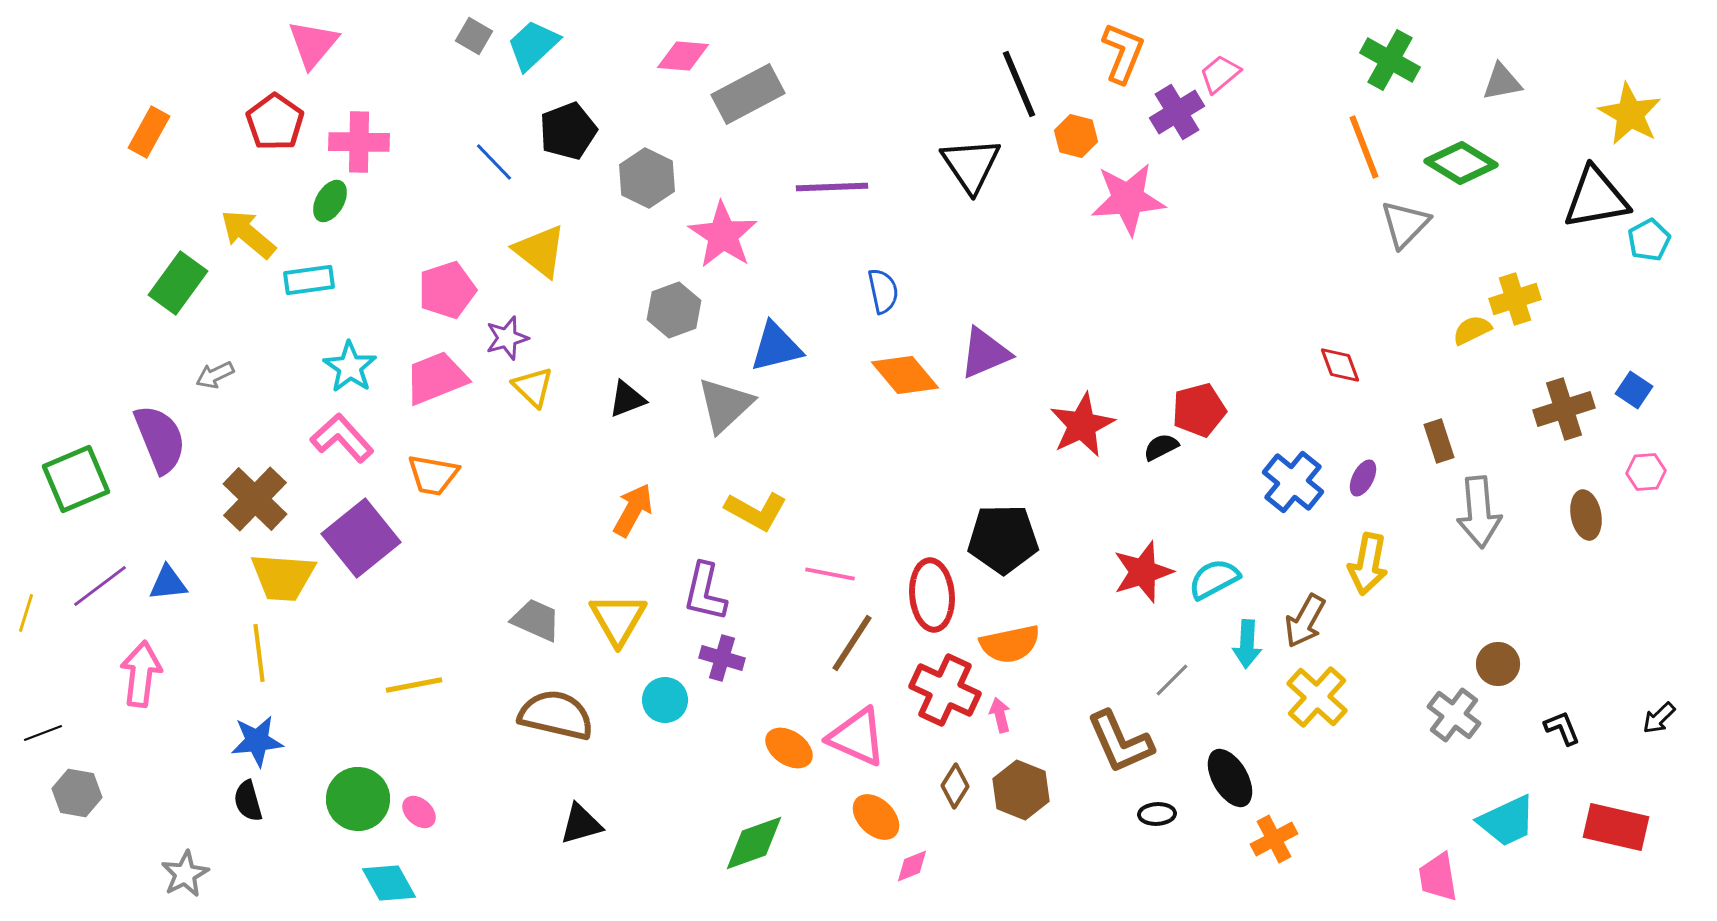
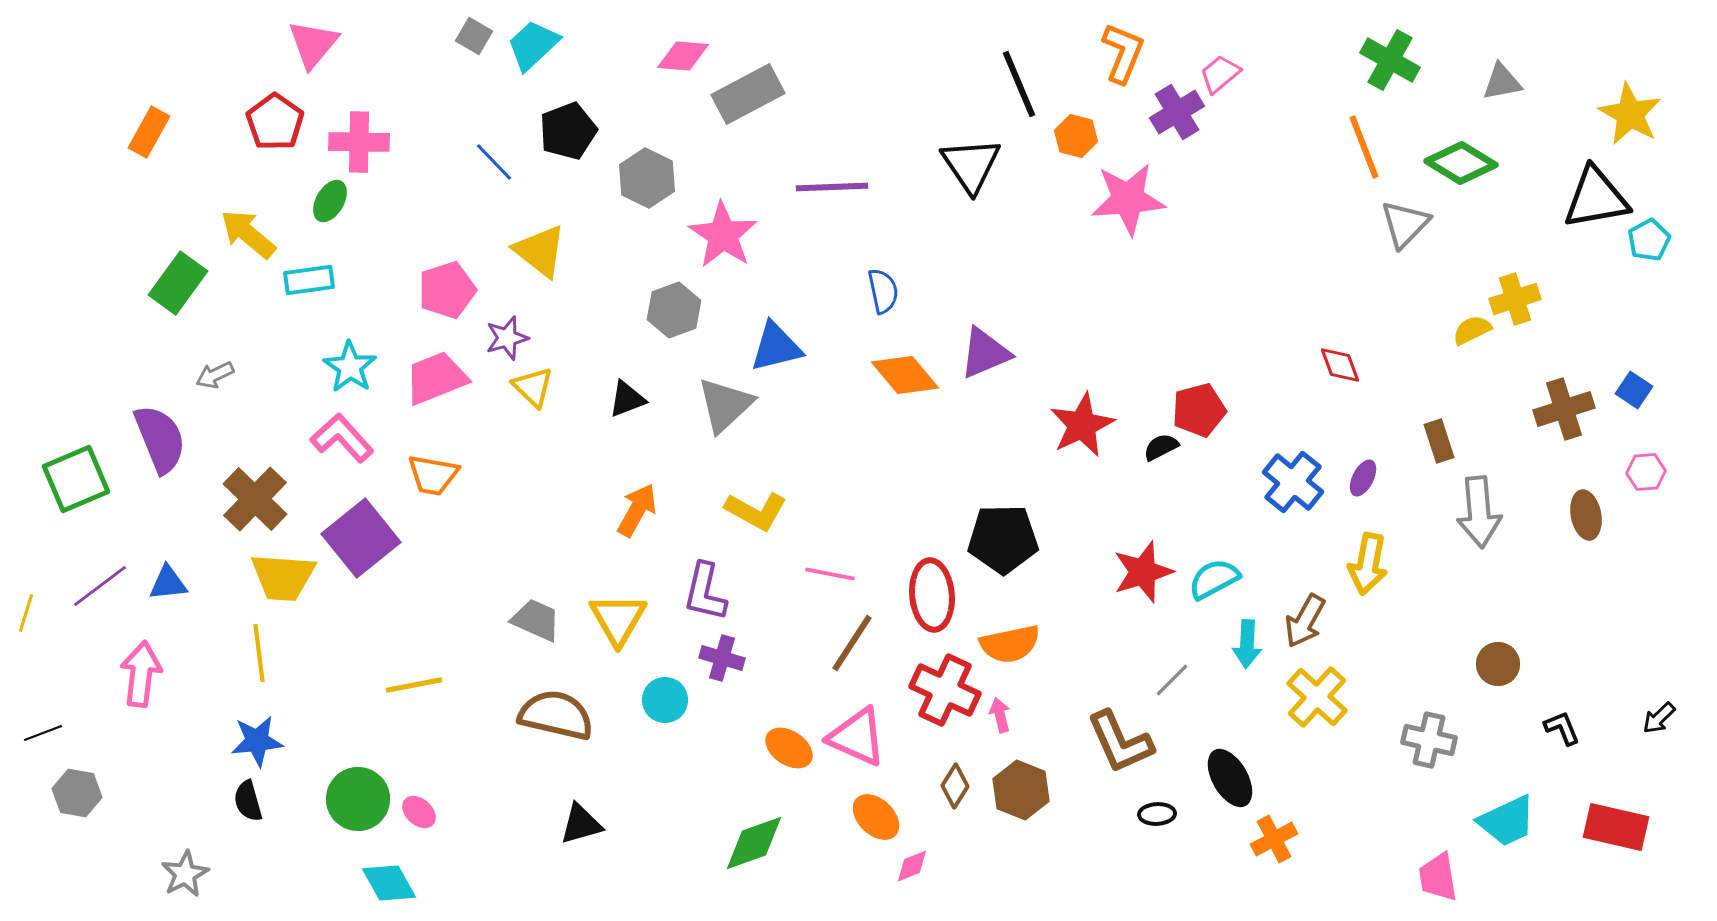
orange arrow at (633, 510): moved 4 px right
gray cross at (1454, 715): moved 25 px left, 25 px down; rotated 24 degrees counterclockwise
